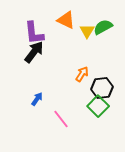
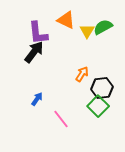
purple L-shape: moved 4 px right
